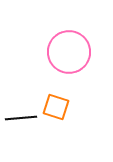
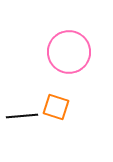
black line: moved 1 px right, 2 px up
